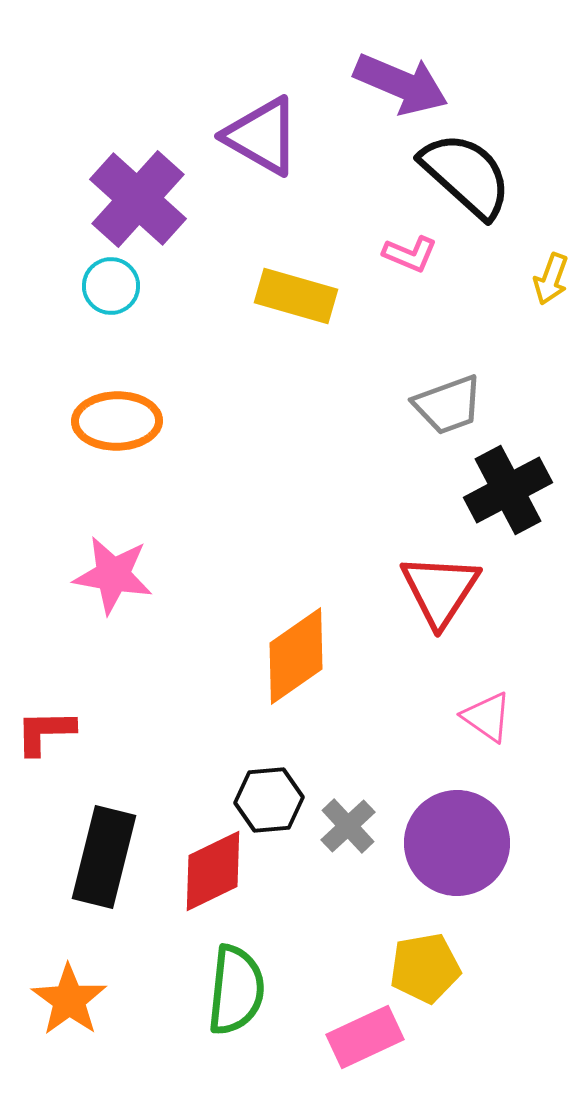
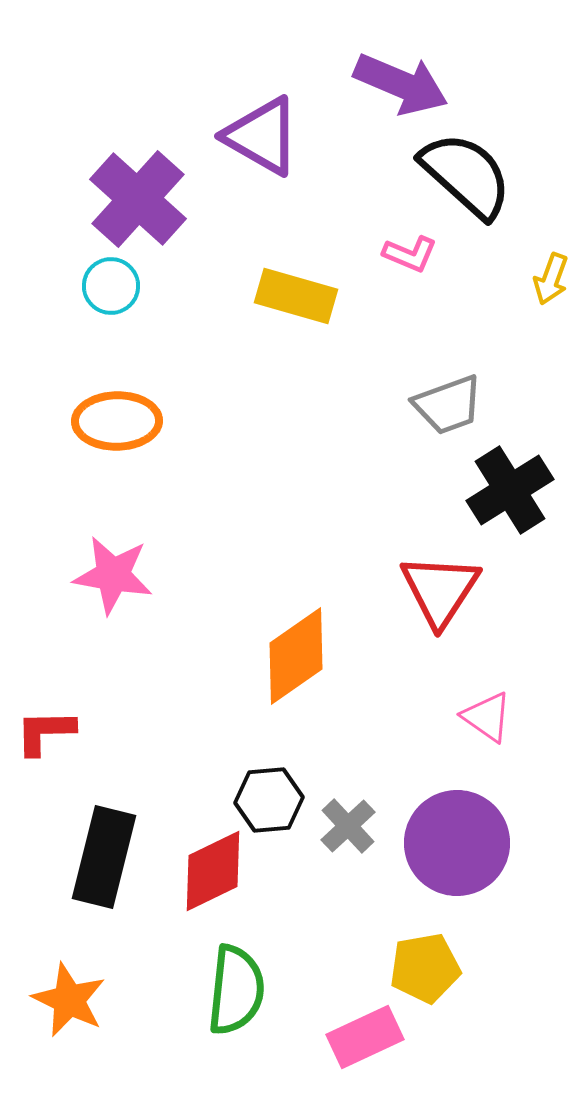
black cross: moved 2 px right; rotated 4 degrees counterclockwise
orange star: rotated 10 degrees counterclockwise
